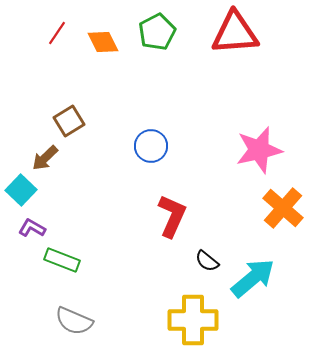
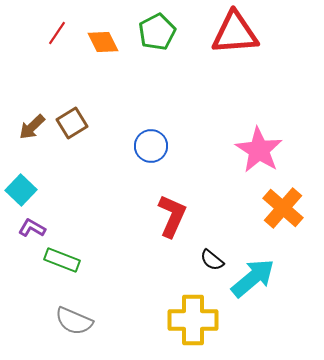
brown square: moved 3 px right, 2 px down
pink star: rotated 27 degrees counterclockwise
brown arrow: moved 13 px left, 31 px up
black semicircle: moved 5 px right, 1 px up
